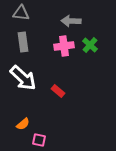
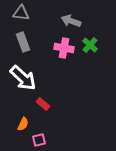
gray arrow: rotated 18 degrees clockwise
gray rectangle: rotated 12 degrees counterclockwise
pink cross: moved 2 px down; rotated 18 degrees clockwise
red rectangle: moved 15 px left, 13 px down
orange semicircle: rotated 24 degrees counterclockwise
pink square: rotated 24 degrees counterclockwise
